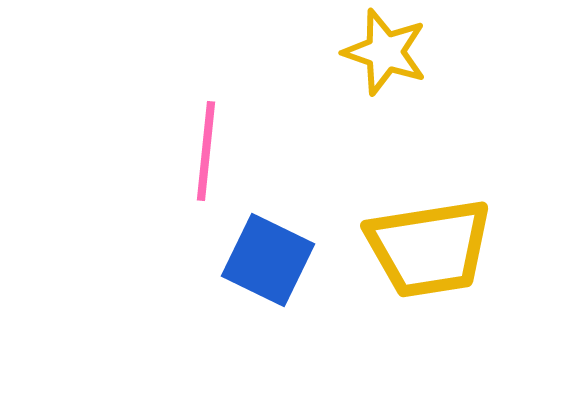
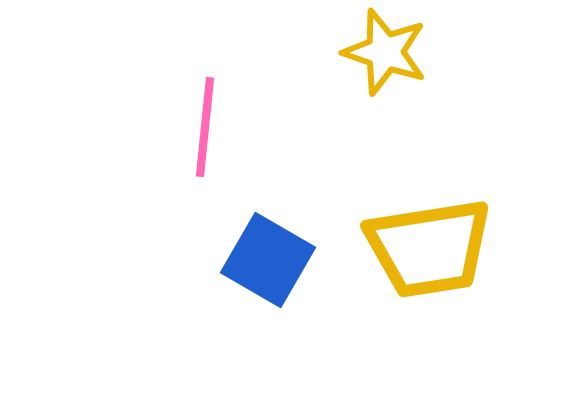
pink line: moved 1 px left, 24 px up
blue square: rotated 4 degrees clockwise
